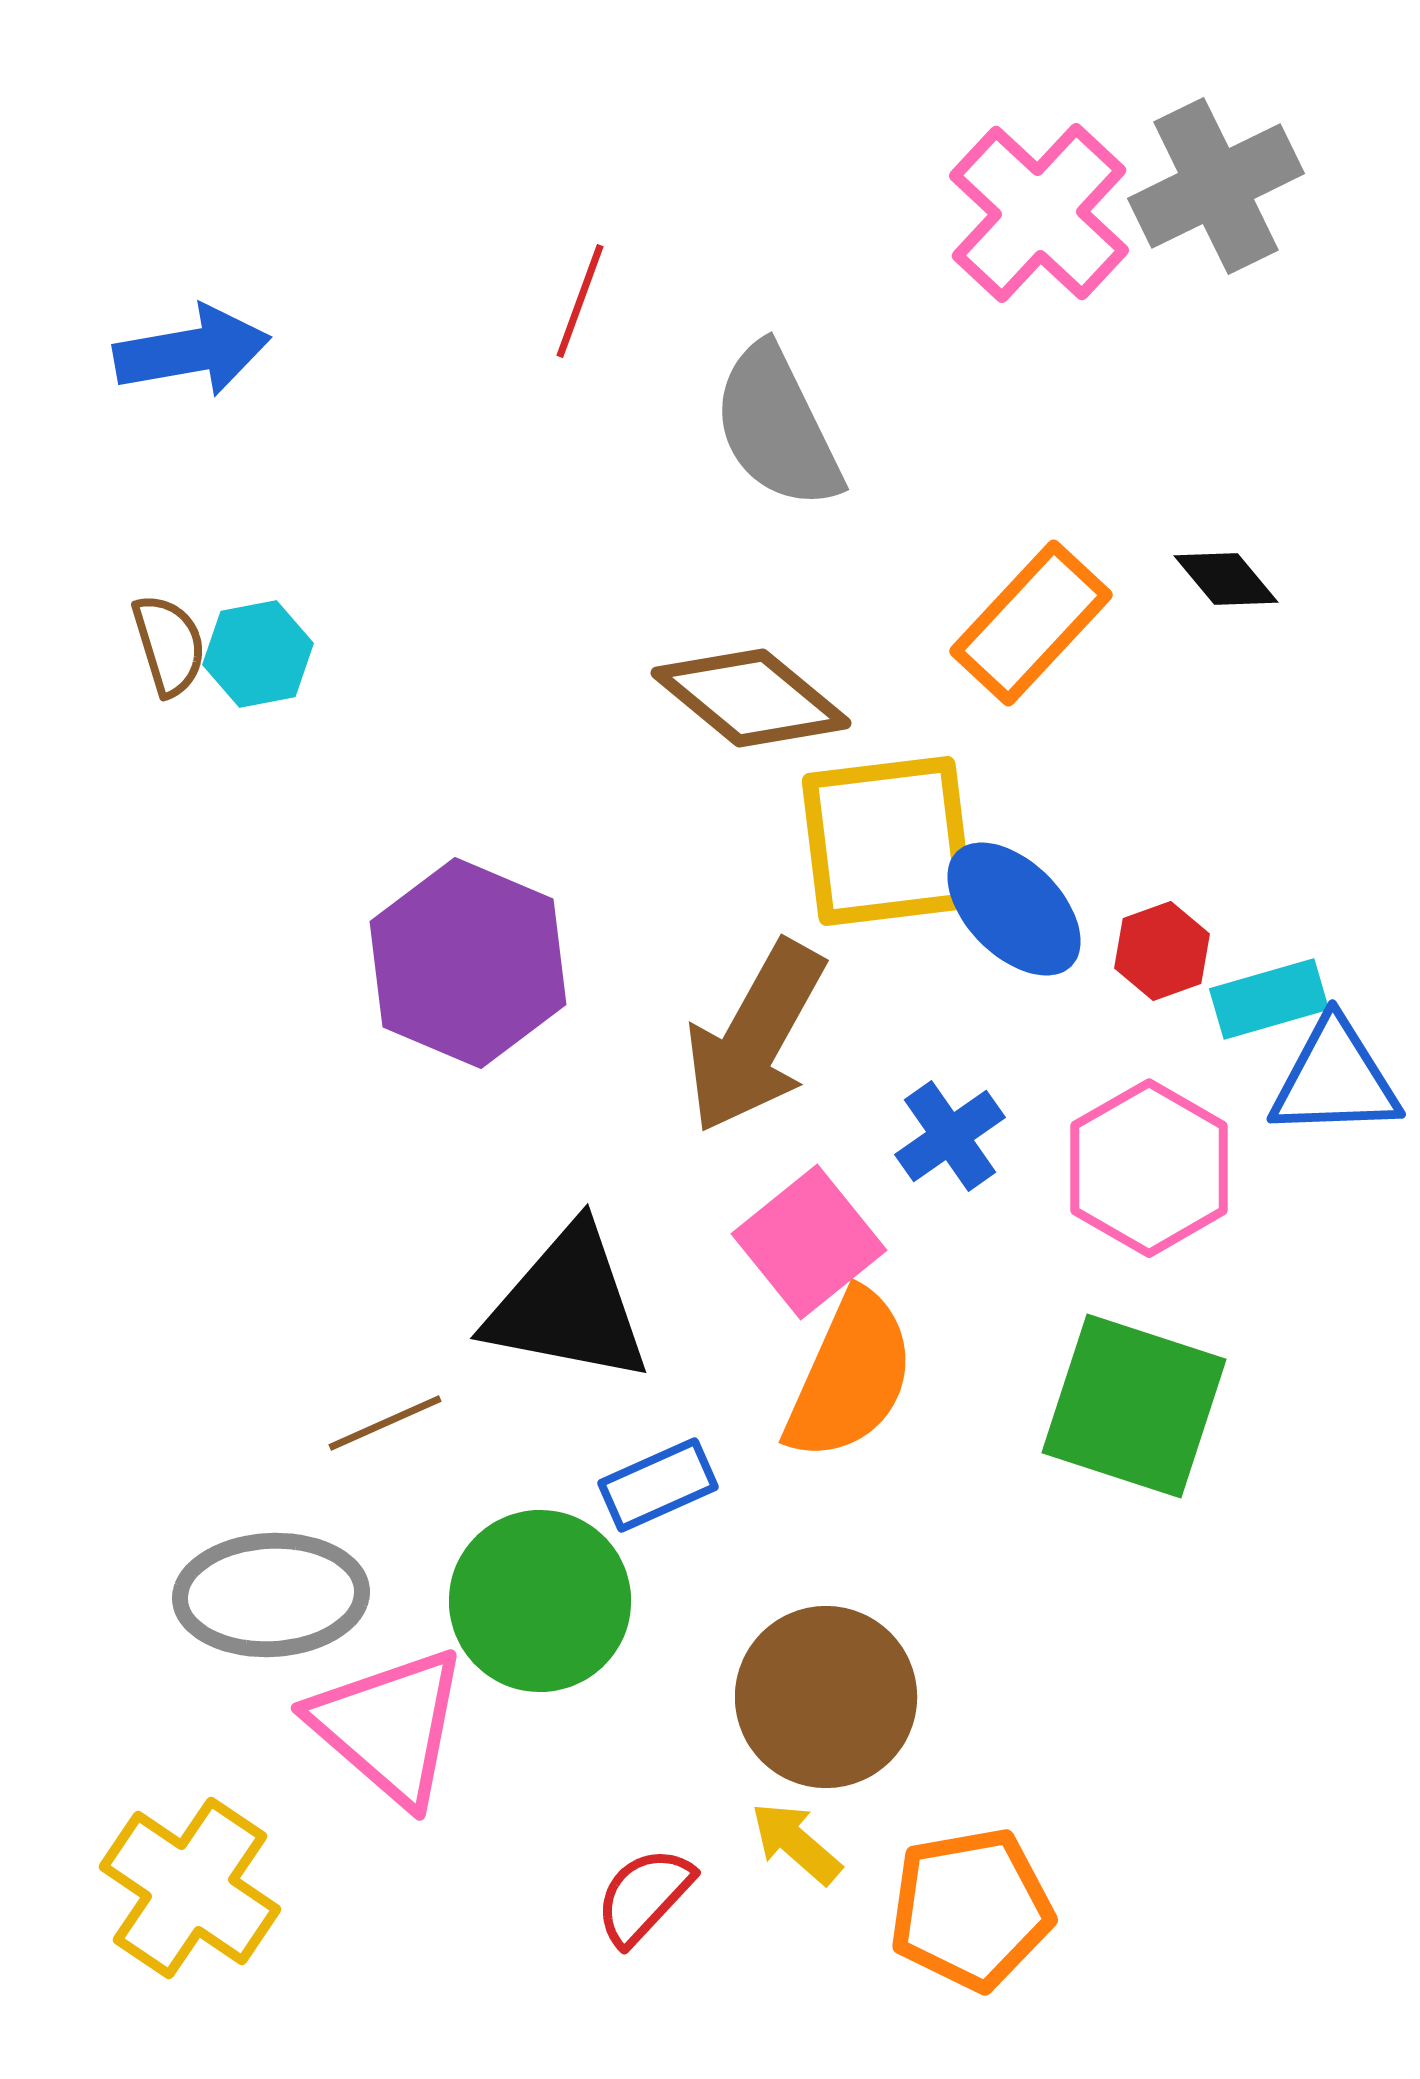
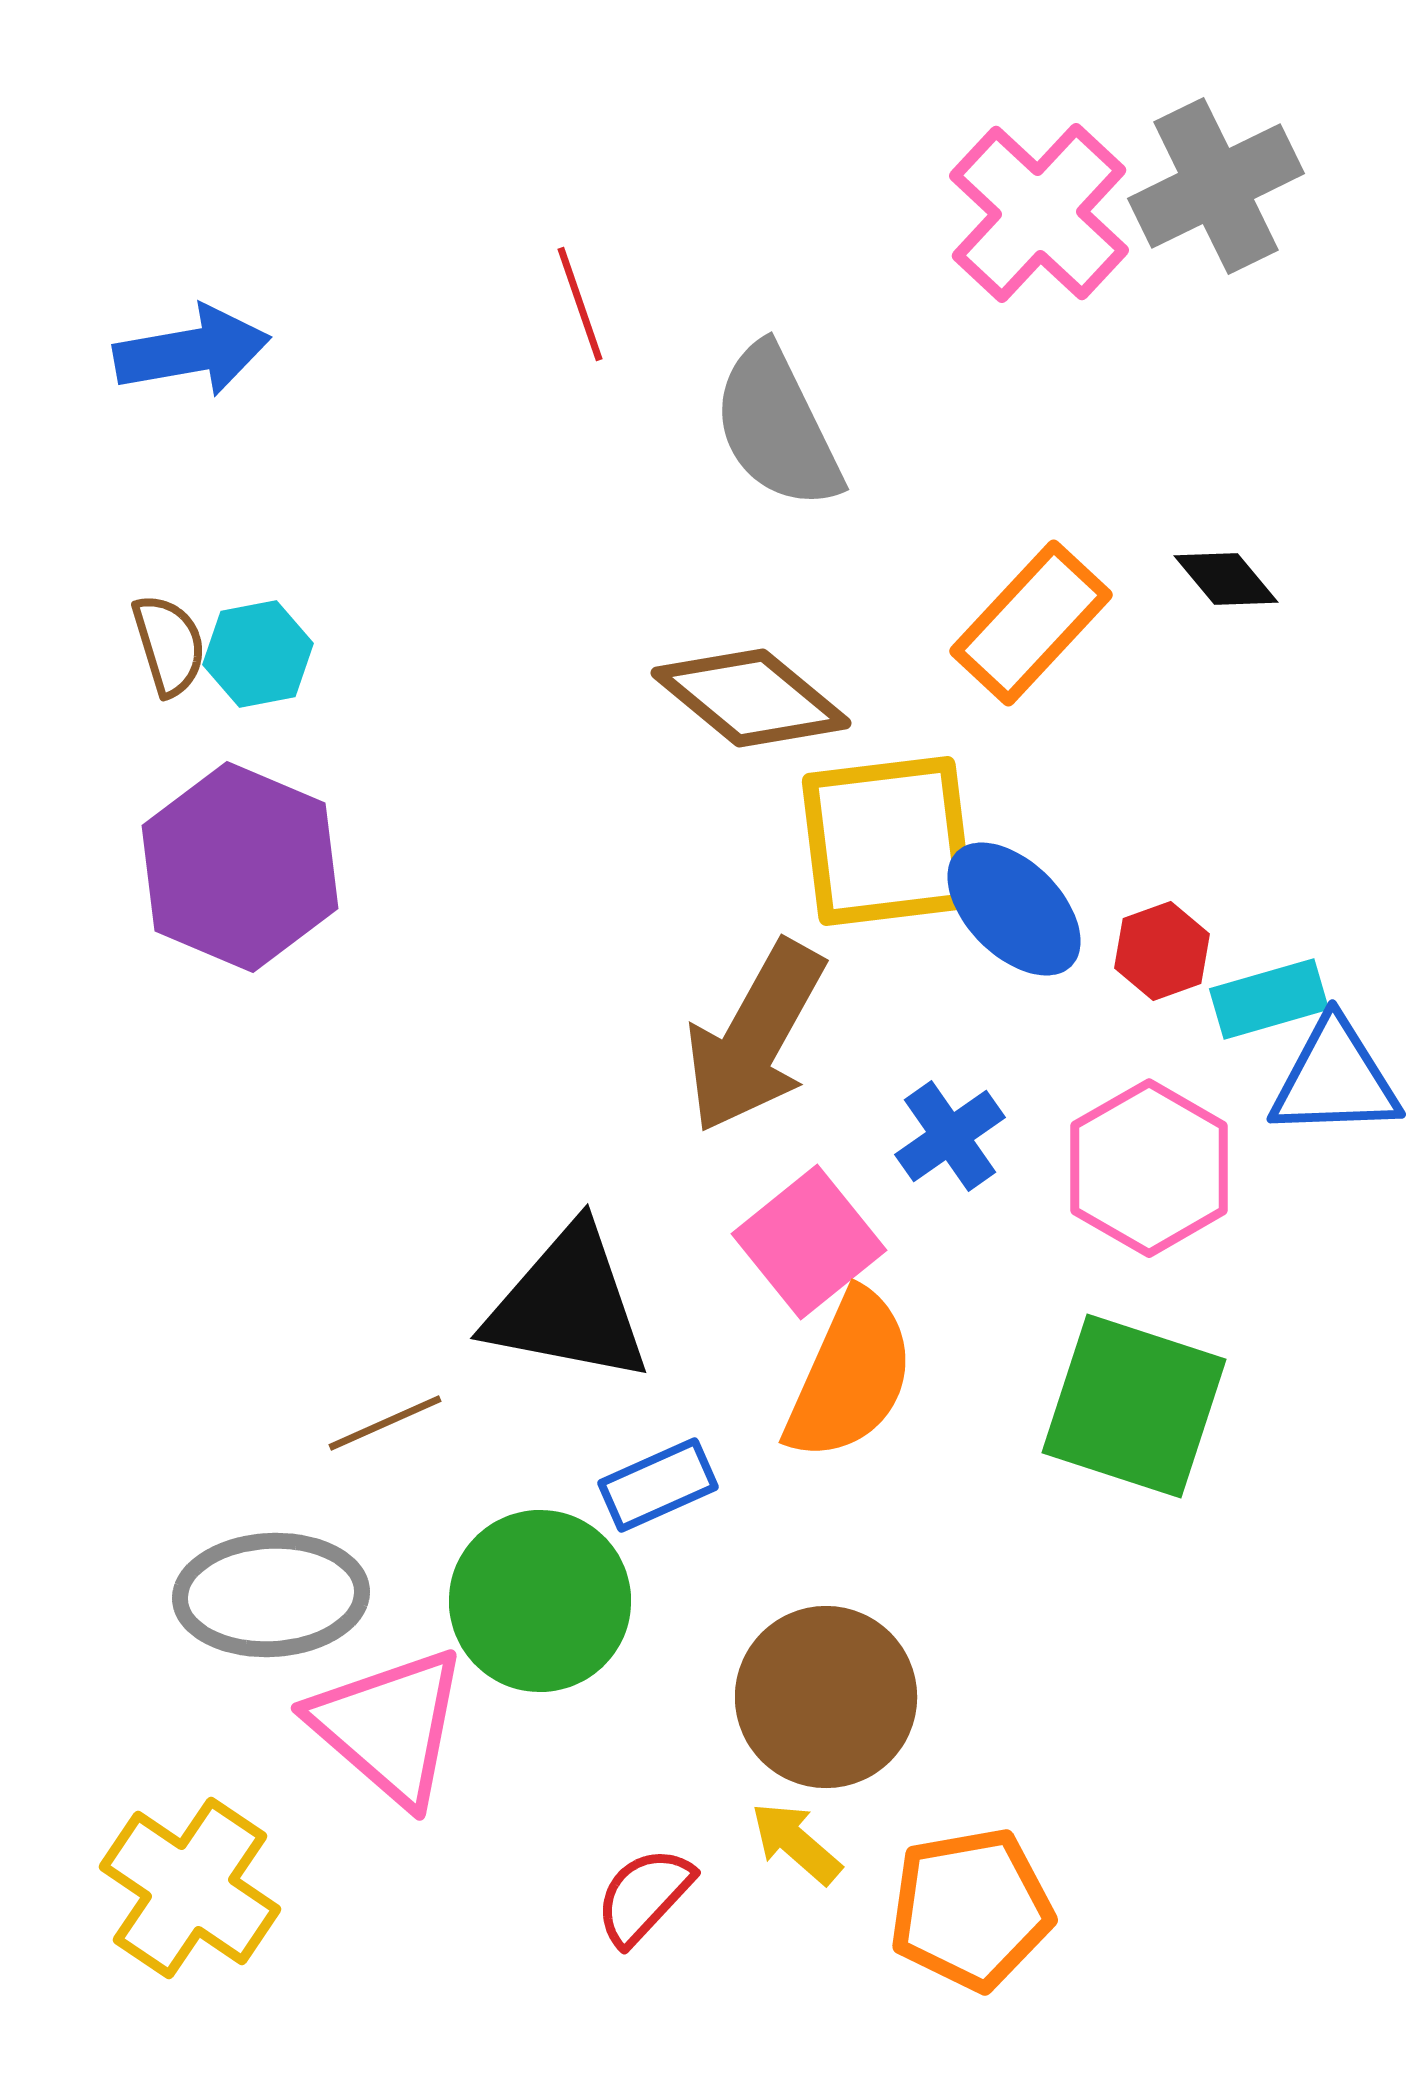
red line: moved 3 px down; rotated 39 degrees counterclockwise
purple hexagon: moved 228 px left, 96 px up
